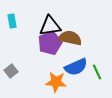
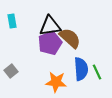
brown semicircle: rotated 30 degrees clockwise
blue semicircle: moved 5 px right, 2 px down; rotated 70 degrees counterclockwise
